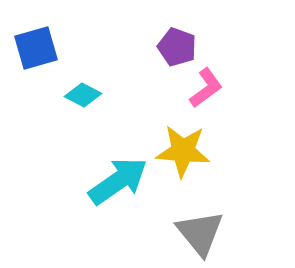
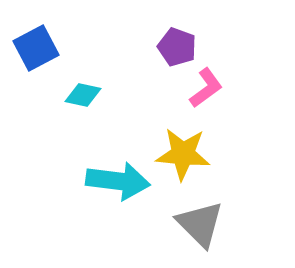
blue square: rotated 12 degrees counterclockwise
cyan diamond: rotated 15 degrees counterclockwise
yellow star: moved 3 px down
cyan arrow: rotated 42 degrees clockwise
gray triangle: moved 9 px up; rotated 6 degrees counterclockwise
